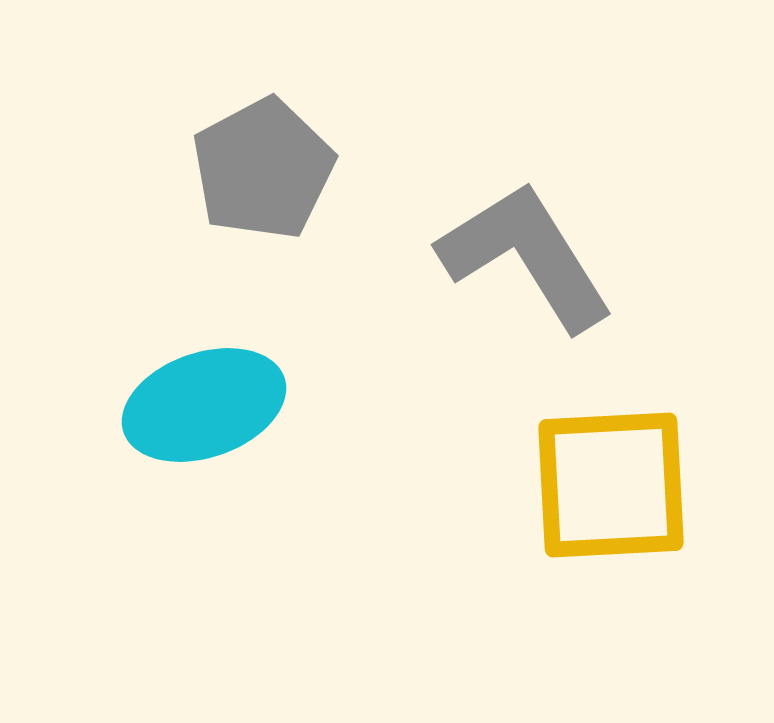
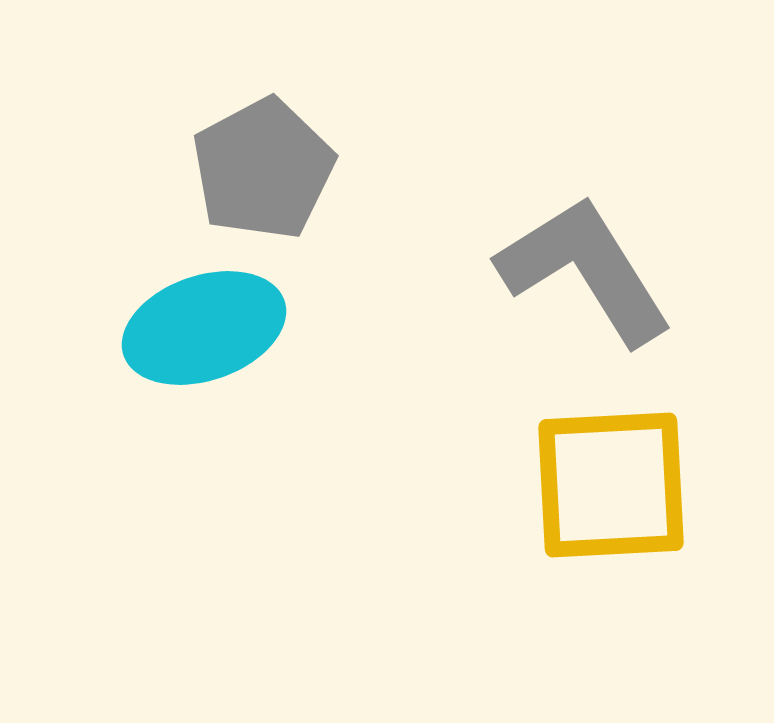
gray L-shape: moved 59 px right, 14 px down
cyan ellipse: moved 77 px up
